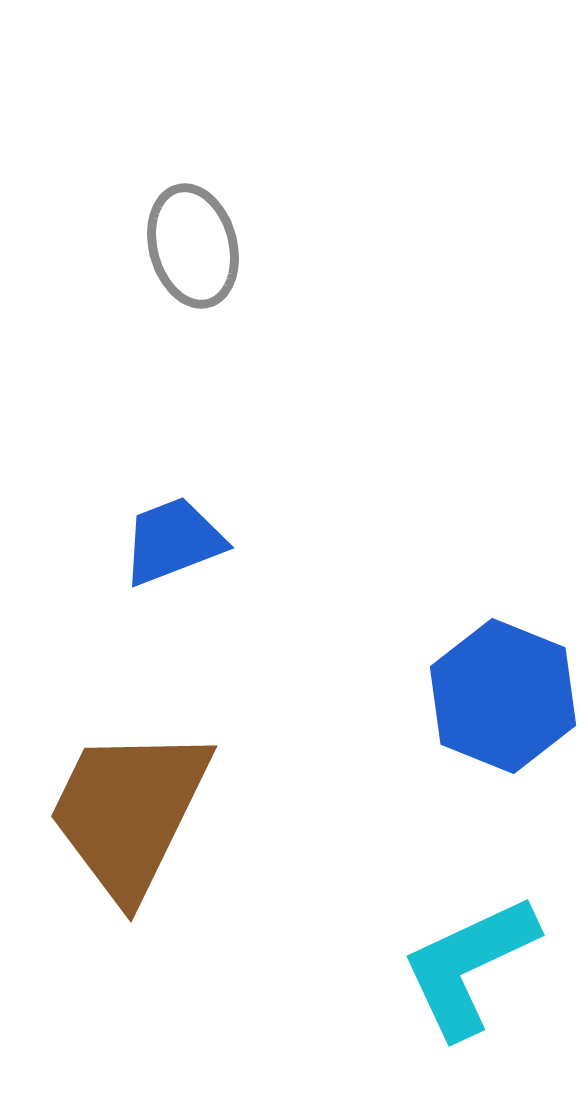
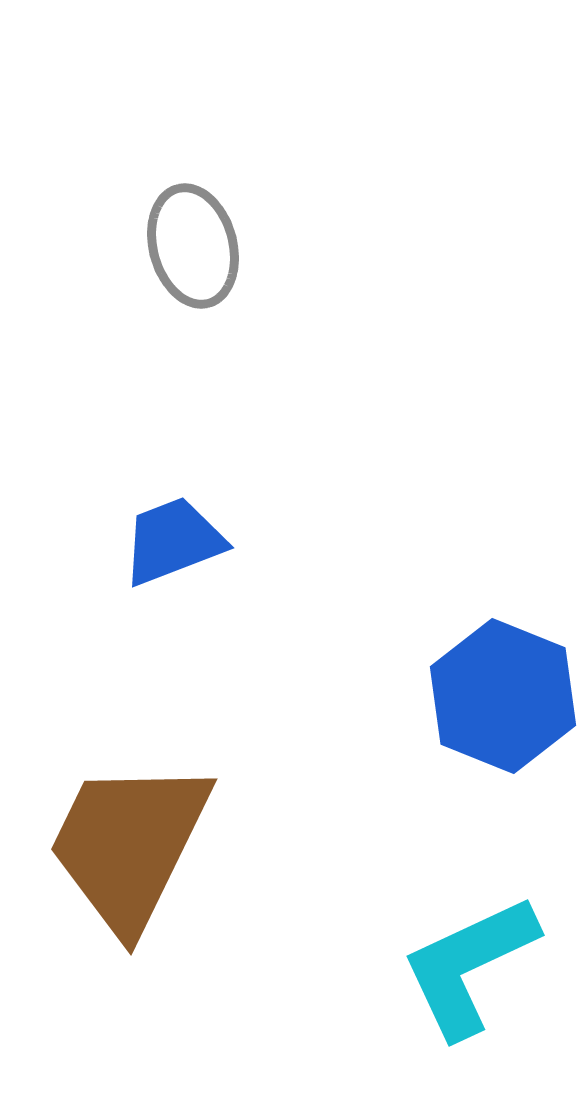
brown trapezoid: moved 33 px down
